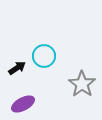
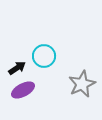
gray star: rotated 12 degrees clockwise
purple ellipse: moved 14 px up
